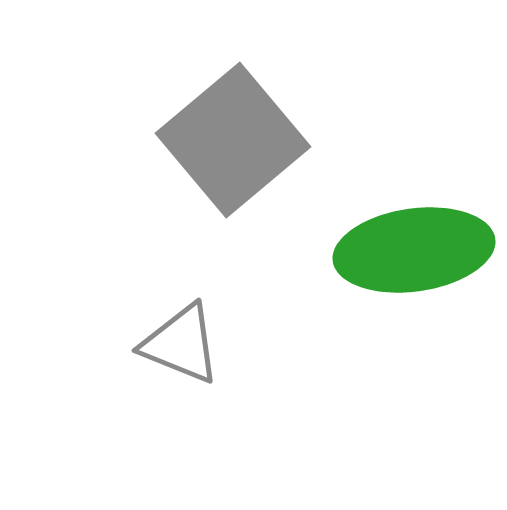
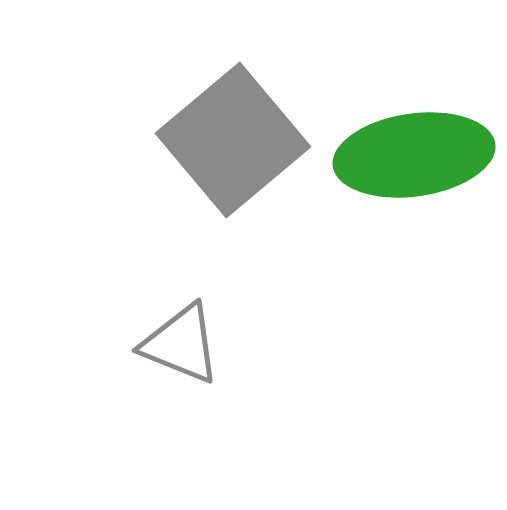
green ellipse: moved 95 px up
